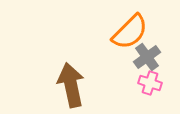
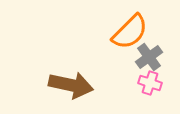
gray cross: moved 2 px right
brown arrow: rotated 114 degrees clockwise
